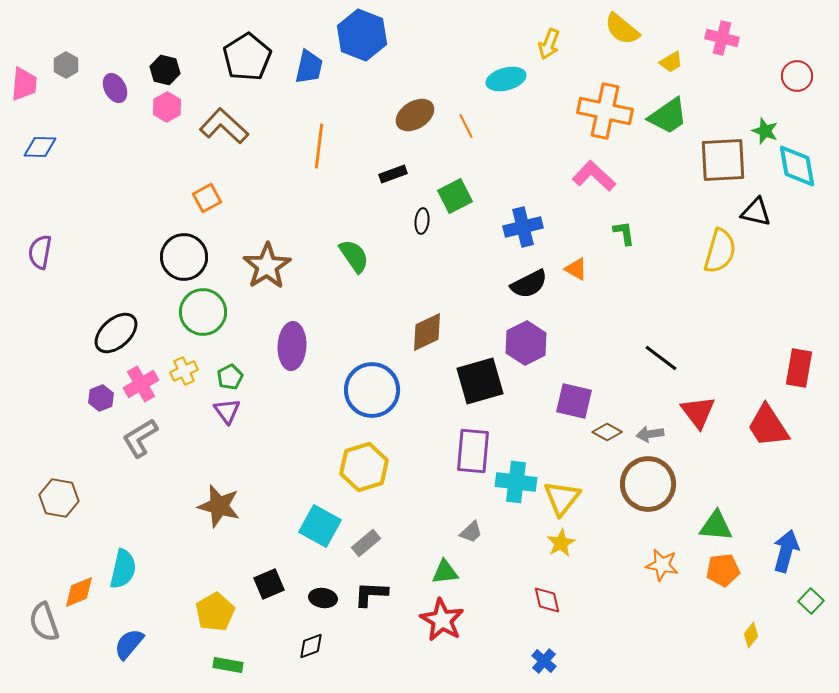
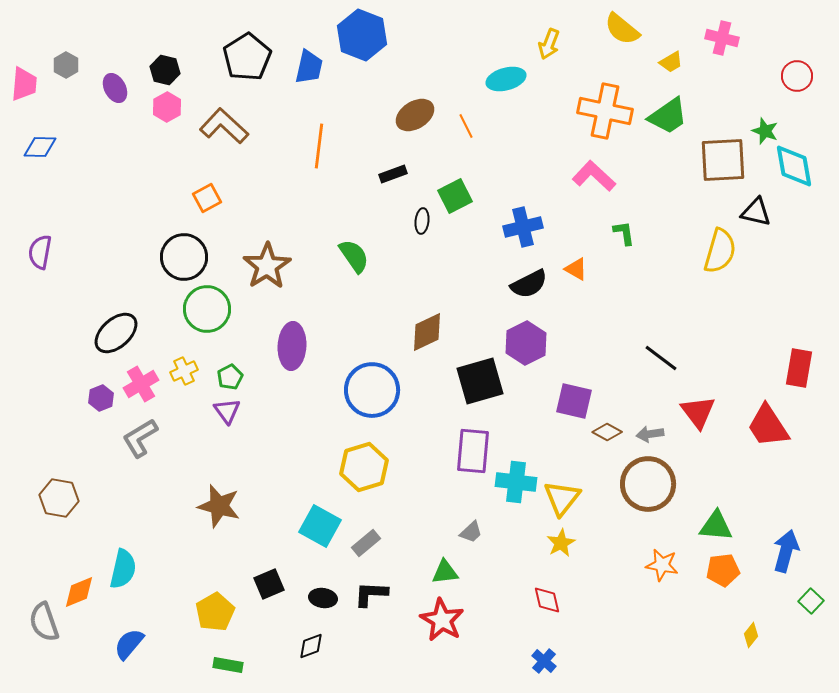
cyan diamond at (797, 166): moved 3 px left
green circle at (203, 312): moved 4 px right, 3 px up
